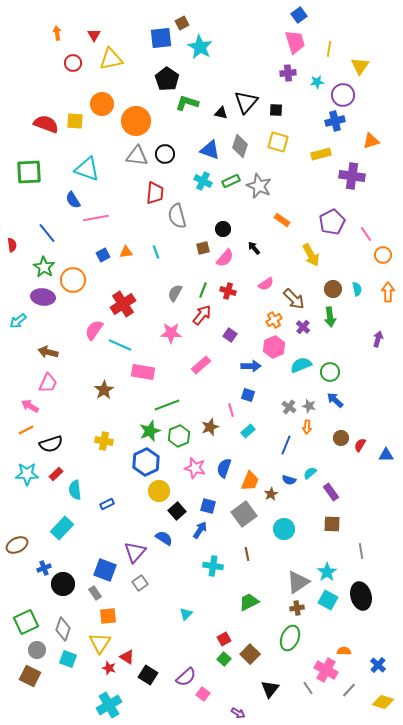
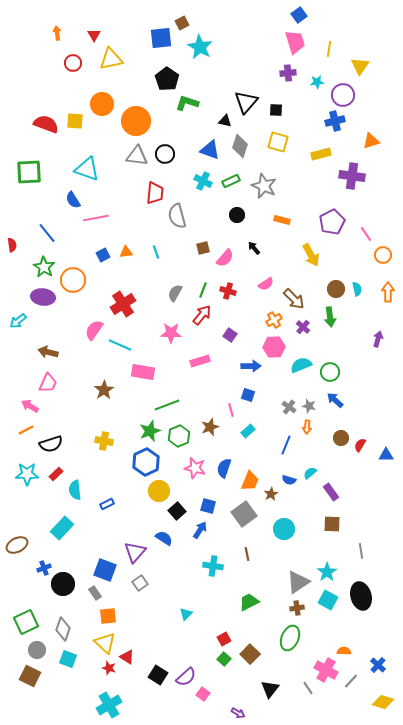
black triangle at (221, 113): moved 4 px right, 8 px down
gray star at (259, 186): moved 5 px right
orange rectangle at (282, 220): rotated 21 degrees counterclockwise
black circle at (223, 229): moved 14 px right, 14 px up
brown circle at (333, 289): moved 3 px right
pink hexagon at (274, 347): rotated 20 degrees clockwise
pink rectangle at (201, 365): moved 1 px left, 4 px up; rotated 24 degrees clockwise
yellow triangle at (100, 643): moved 5 px right; rotated 20 degrees counterclockwise
black square at (148, 675): moved 10 px right
gray line at (349, 690): moved 2 px right, 9 px up
